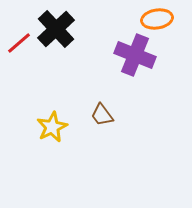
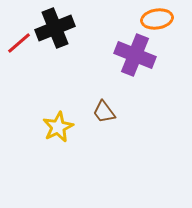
black cross: moved 1 px left, 1 px up; rotated 21 degrees clockwise
brown trapezoid: moved 2 px right, 3 px up
yellow star: moved 6 px right
